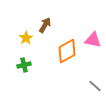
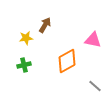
yellow star: rotated 24 degrees clockwise
orange diamond: moved 10 px down
